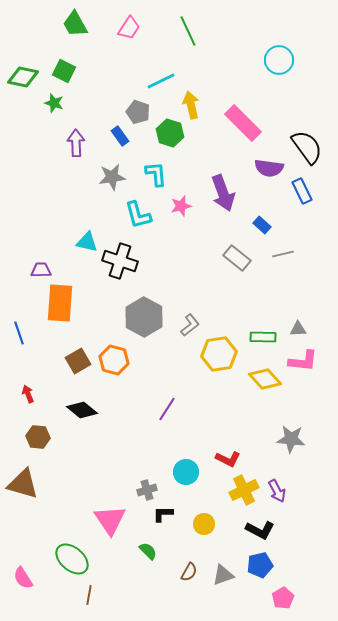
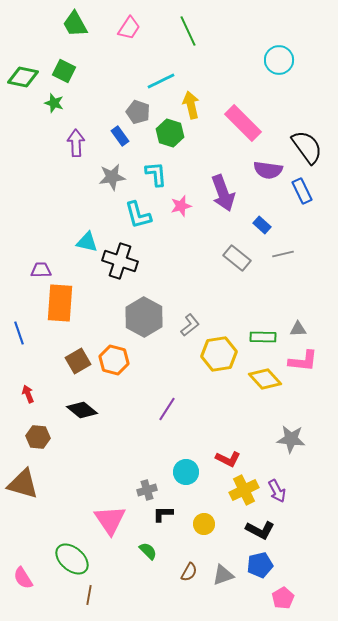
purple semicircle at (269, 168): moved 1 px left, 2 px down
